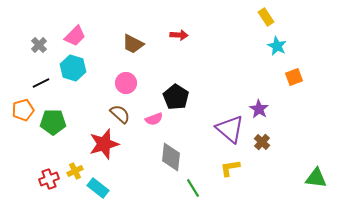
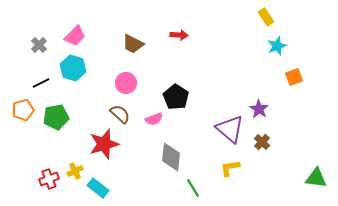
cyan star: rotated 24 degrees clockwise
green pentagon: moved 3 px right, 5 px up; rotated 10 degrees counterclockwise
